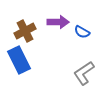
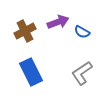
purple arrow: rotated 20 degrees counterclockwise
blue rectangle: moved 12 px right, 12 px down
gray L-shape: moved 2 px left
